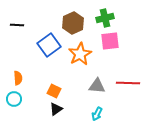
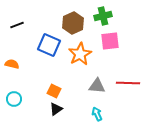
green cross: moved 2 px left, 2 px up
black line: rotated 24 degrees counterclockwise
blue square: rotated 30 degrees counterclockwise
orange semicircle: moved 6 px left, 14 px up; rotated 72 degrees counterclockwise
cyan arrow: rotated 128 degrees clockwise
